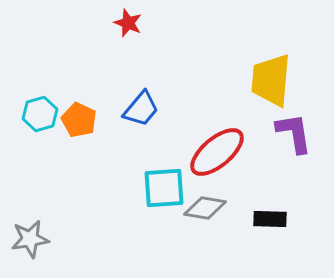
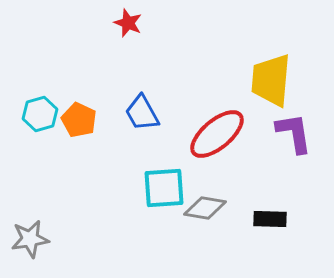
blue trapezoid: moved 1 px right, 4 px down; rotated 111 degrees clockwise
red ellipse: moved 18 px up
